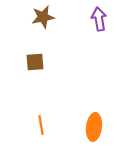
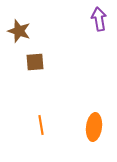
brown star: moved 24 px left, 14 px down; rotated 30 degrees clockwise
